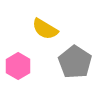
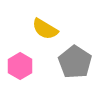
pink hexagon: moved 2 px right
